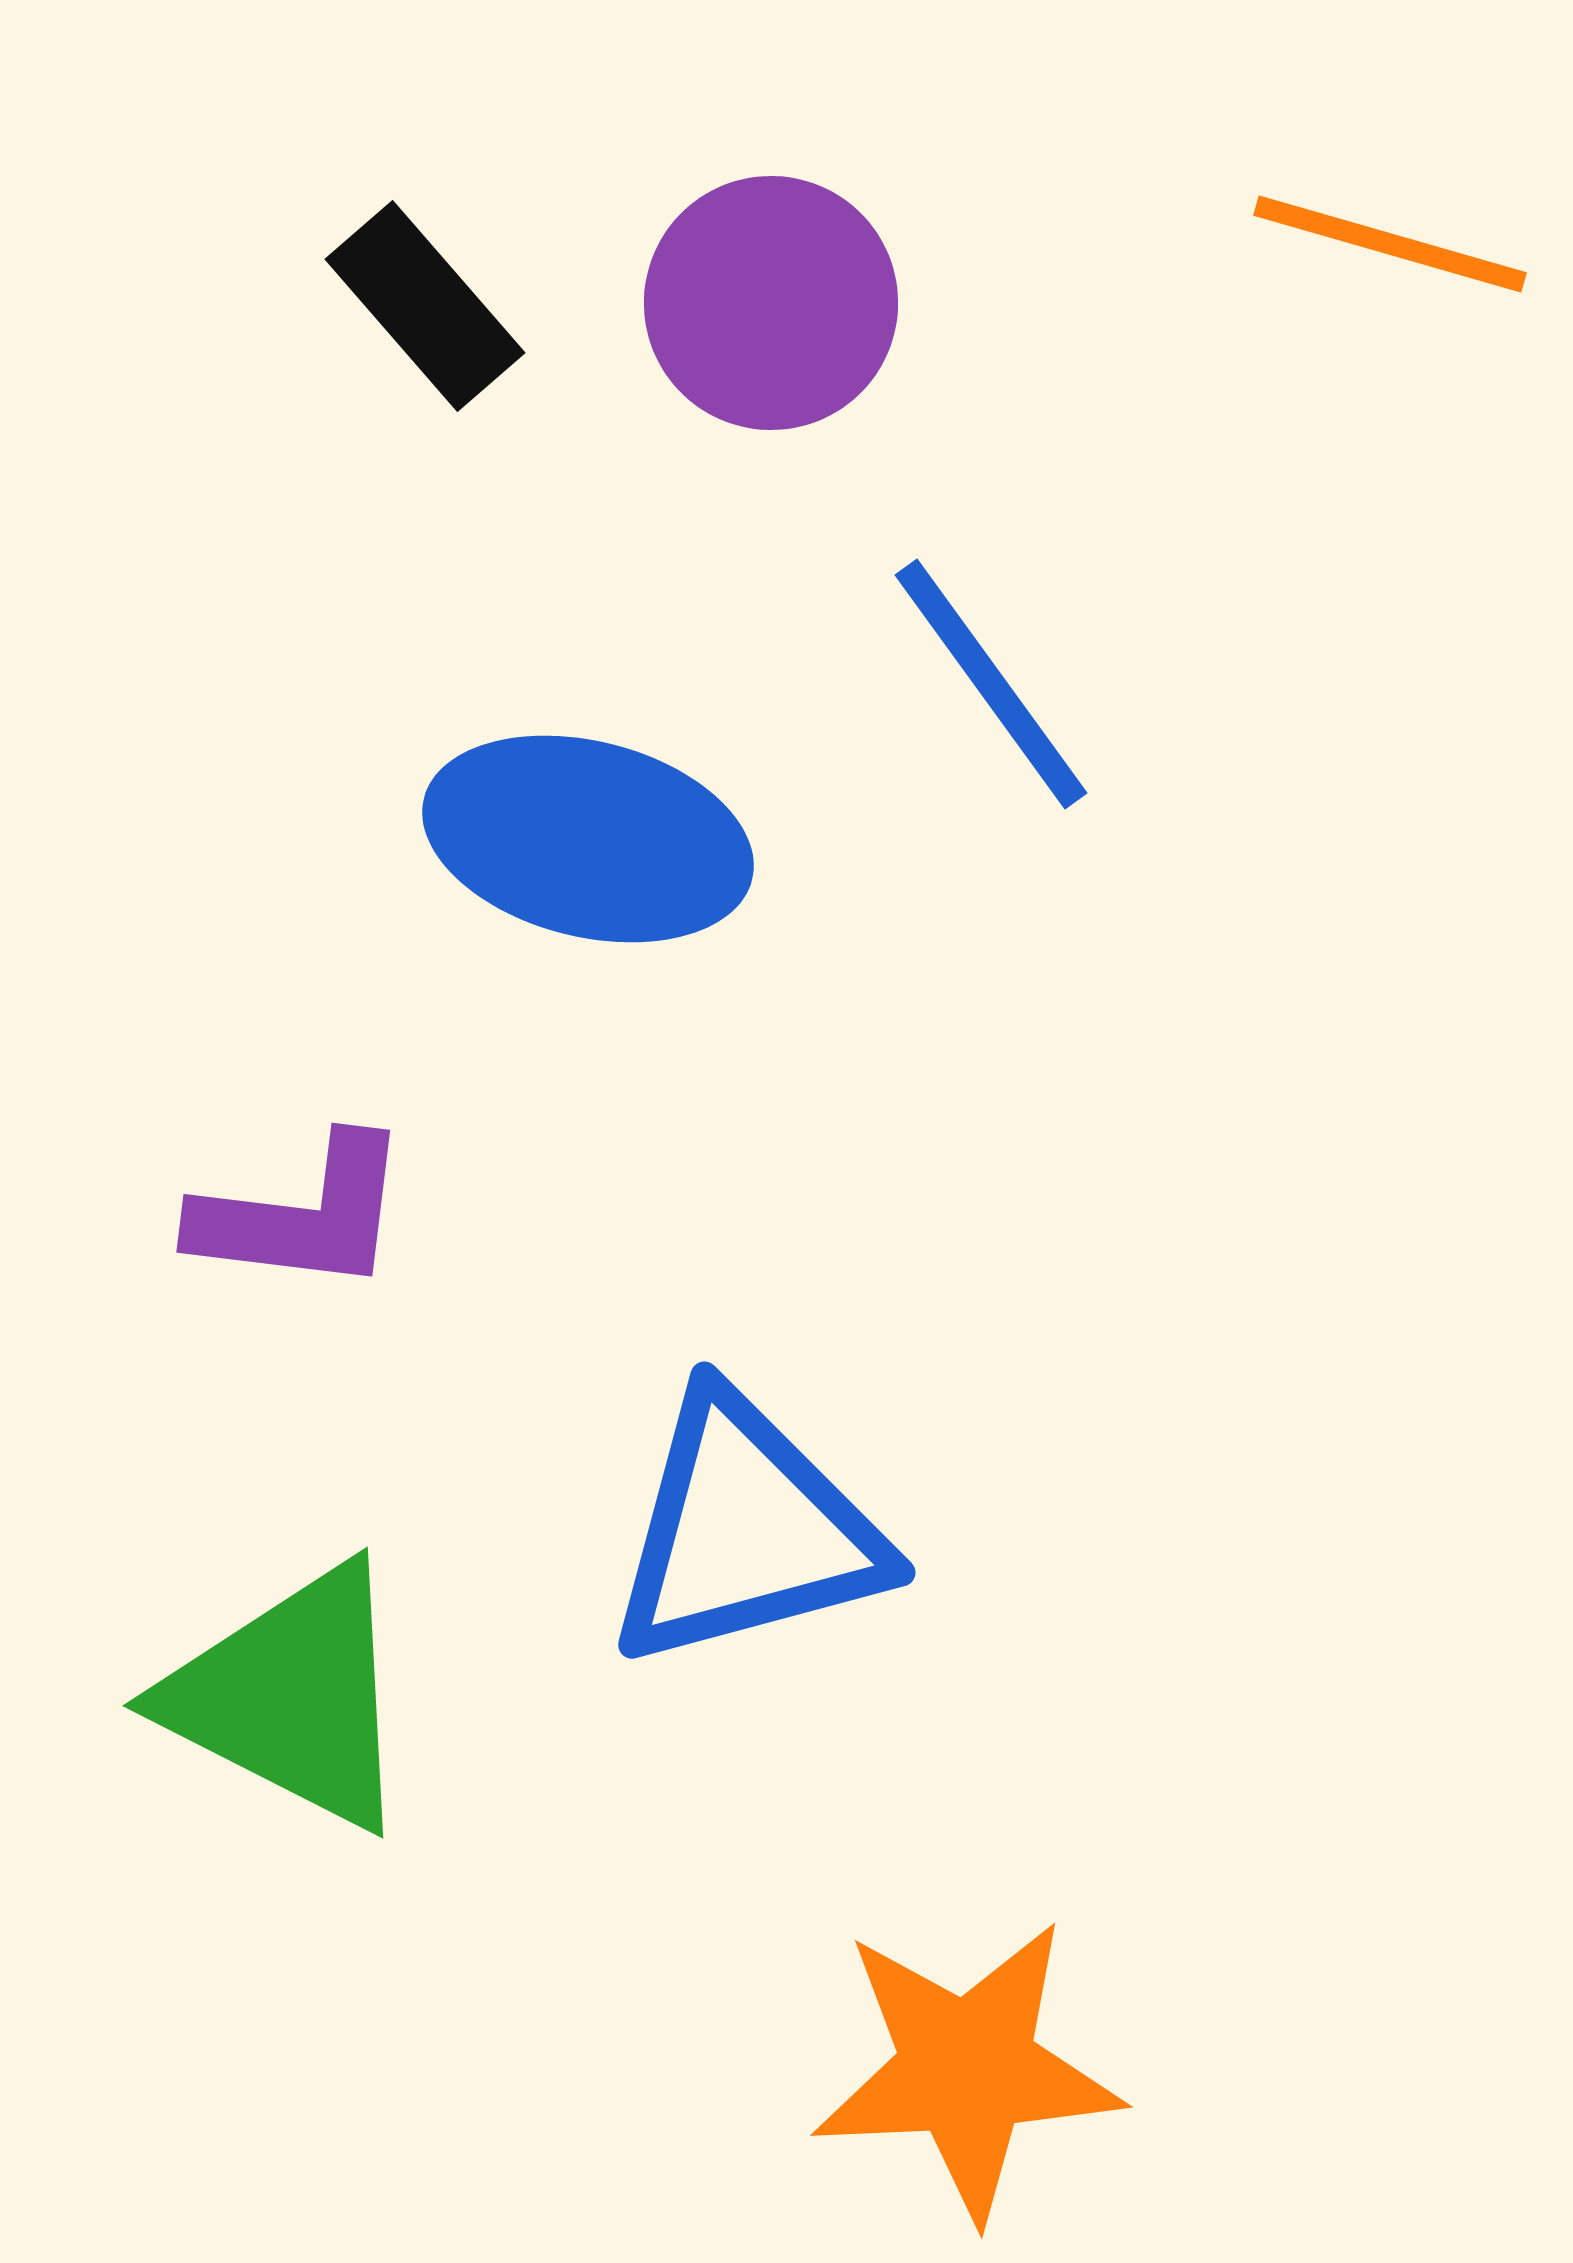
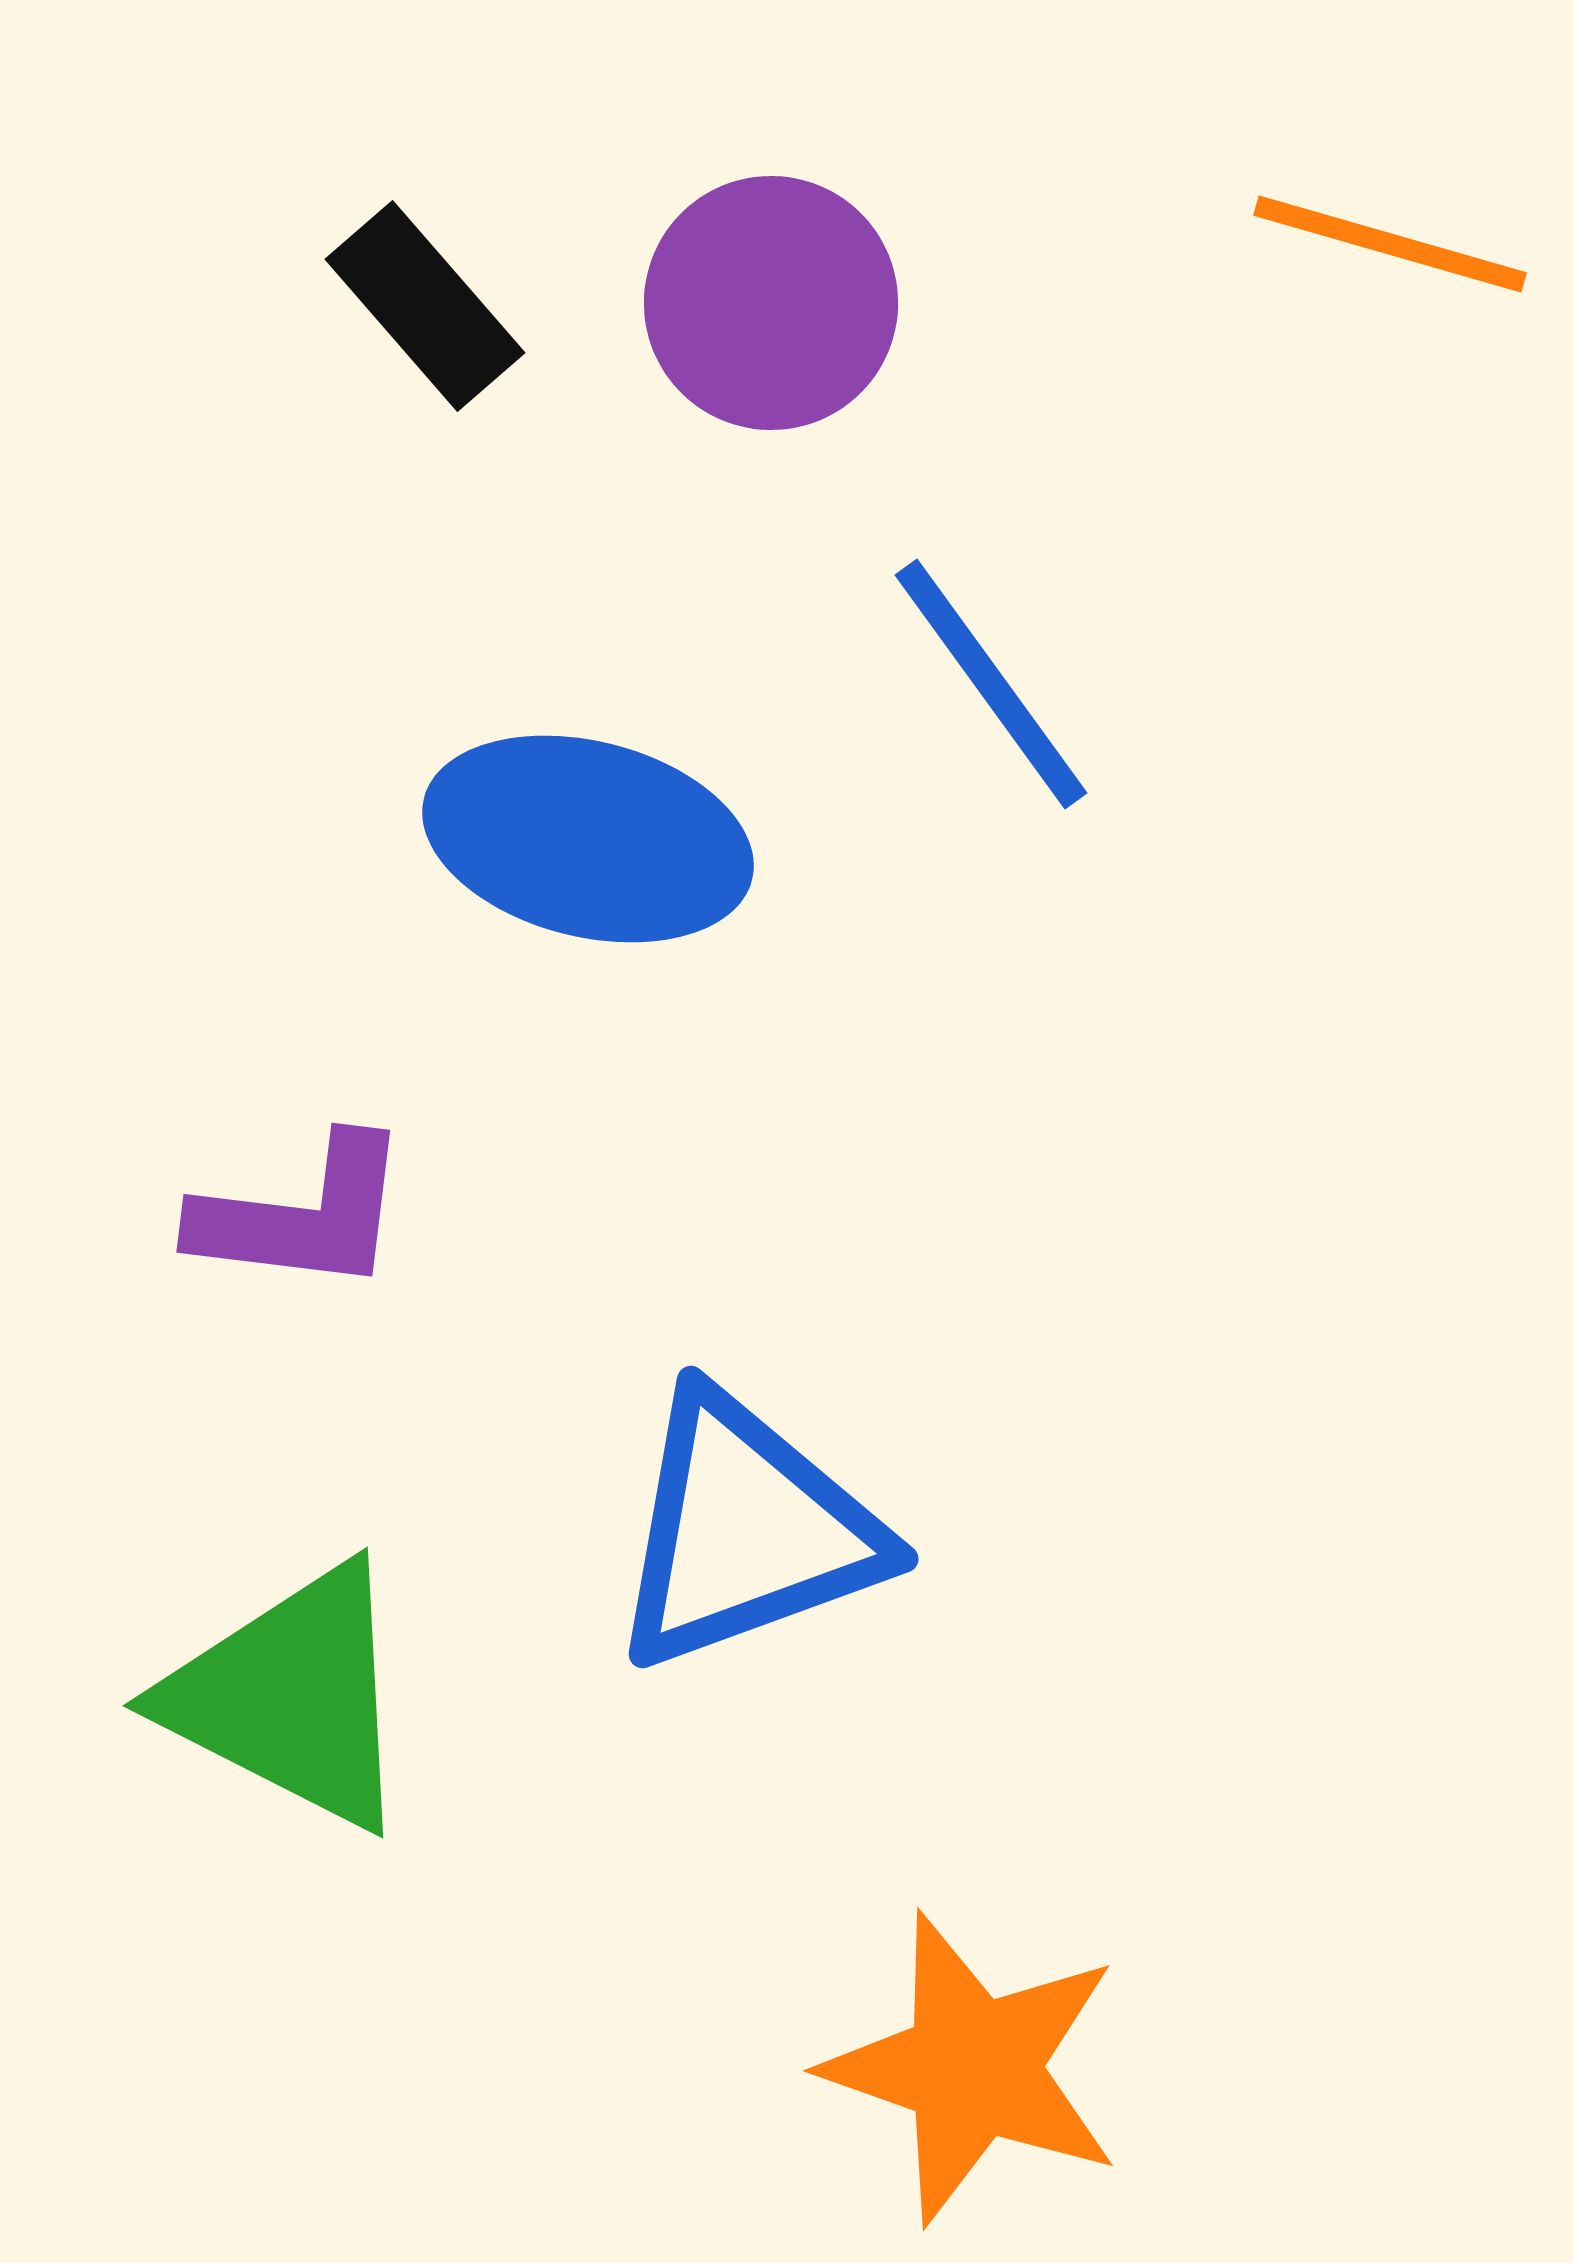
blue triangle: rotated 5 degrees counterclockwise
orange star: moved 6 px right, 1 px up; rotated 22 degrees clockwise
